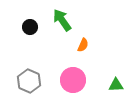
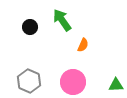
pink circle: moved 2 px down
